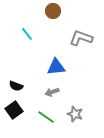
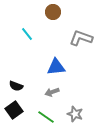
brown circle: moved 1 px down
